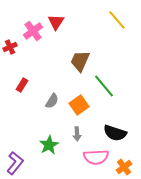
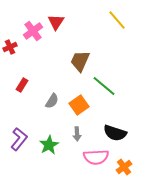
green line: rotated 10 degrees counterclockwise
purple L-shape: moved 4 px right, 24 px up
